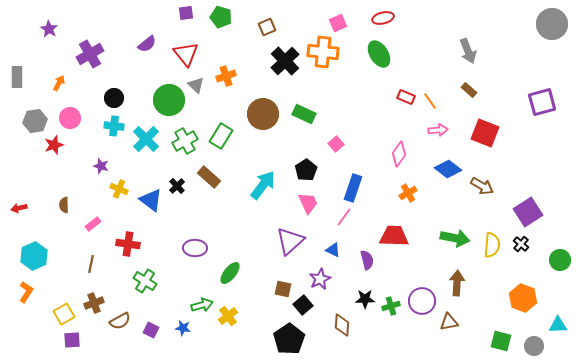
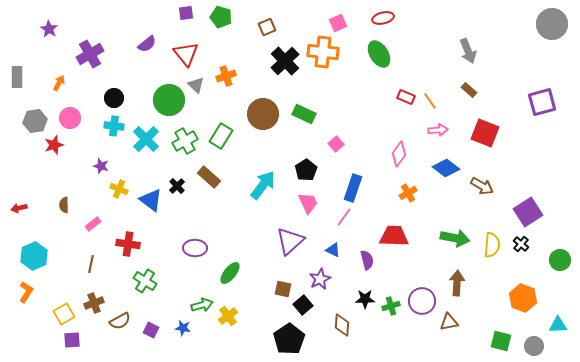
blue diamond at (448, 169): moved 2 px left, 1 px up
